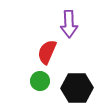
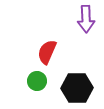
purple arrow: moved 17 px right, 5 px up
green circle: moved 3 px left
